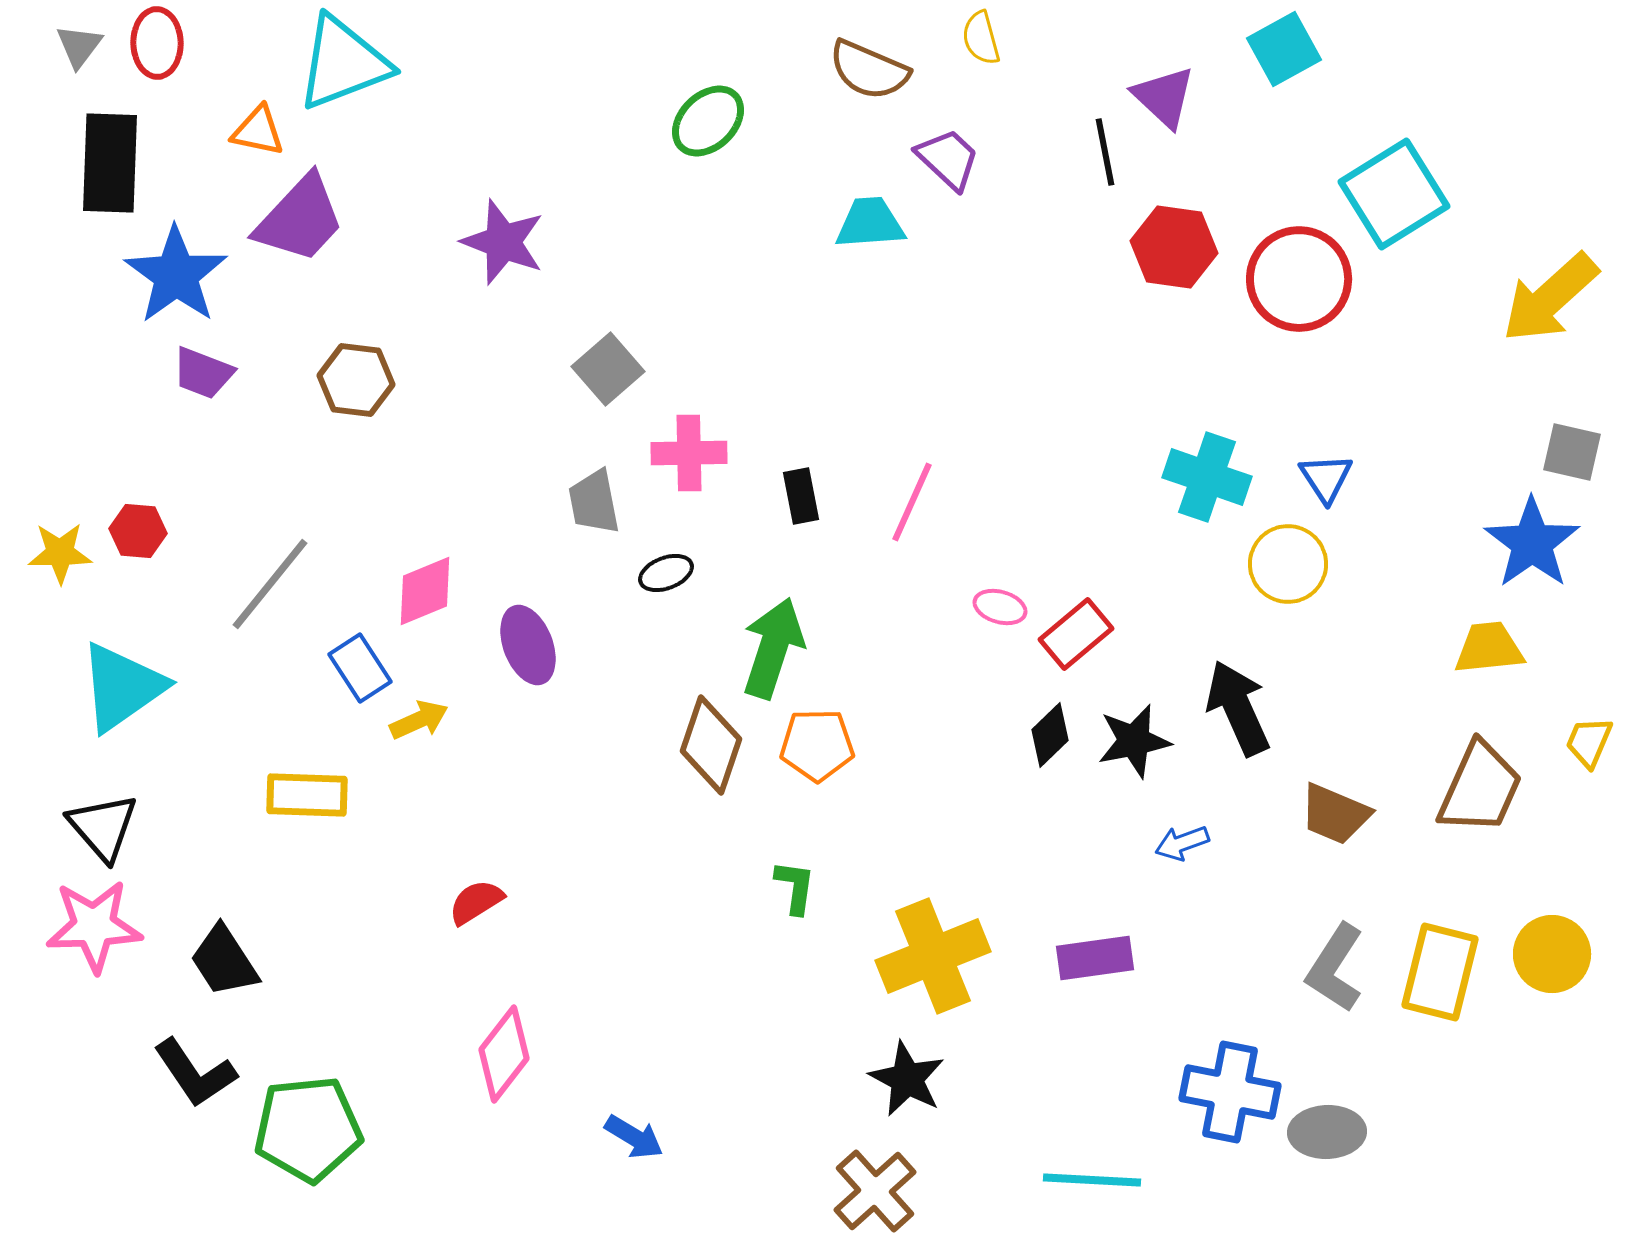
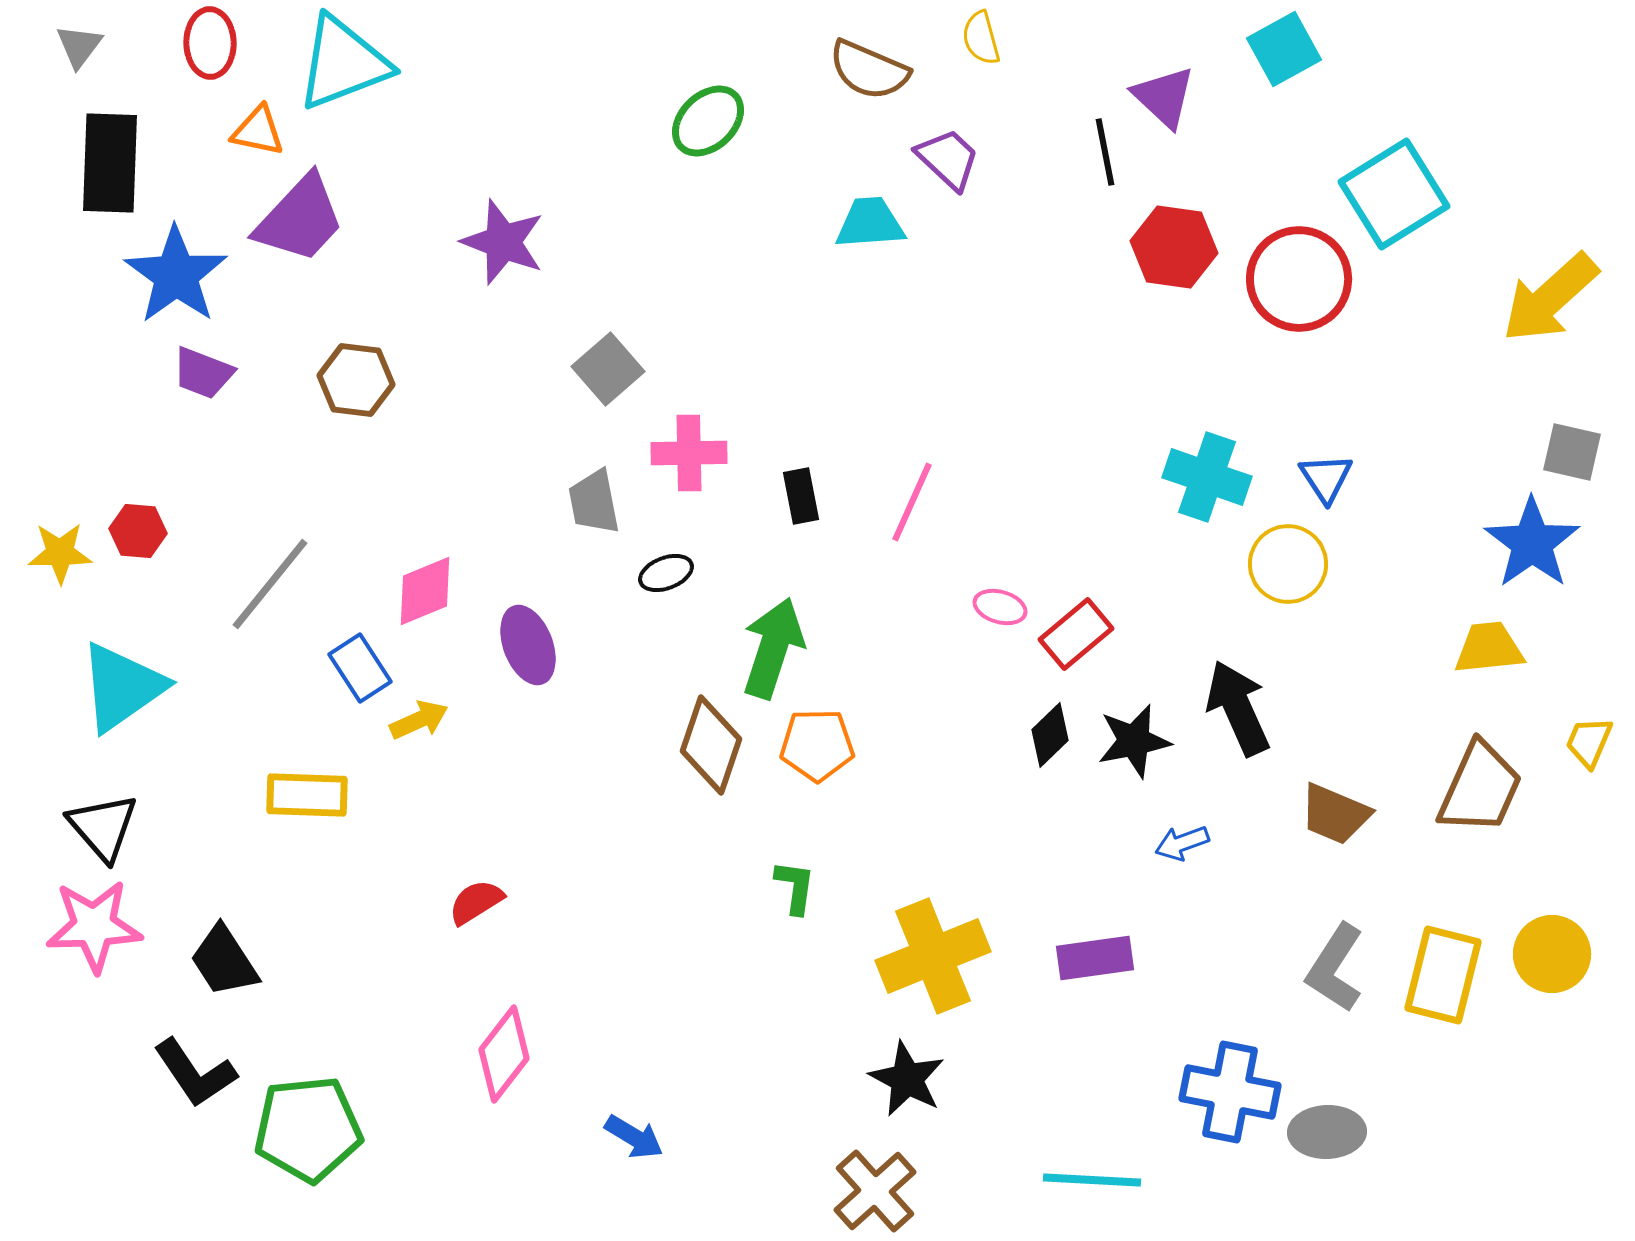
red ellipse at (157, 43): moved 53 px right
yellow rectangle at (1440, 972): moved 3 px right, 3 px down
